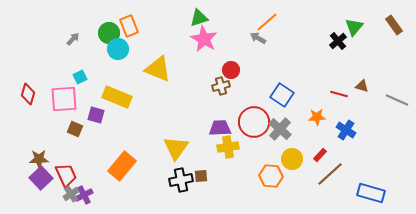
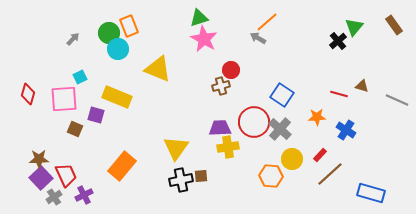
gray cross at (71, 194): moved 17 px left, 3 px down
